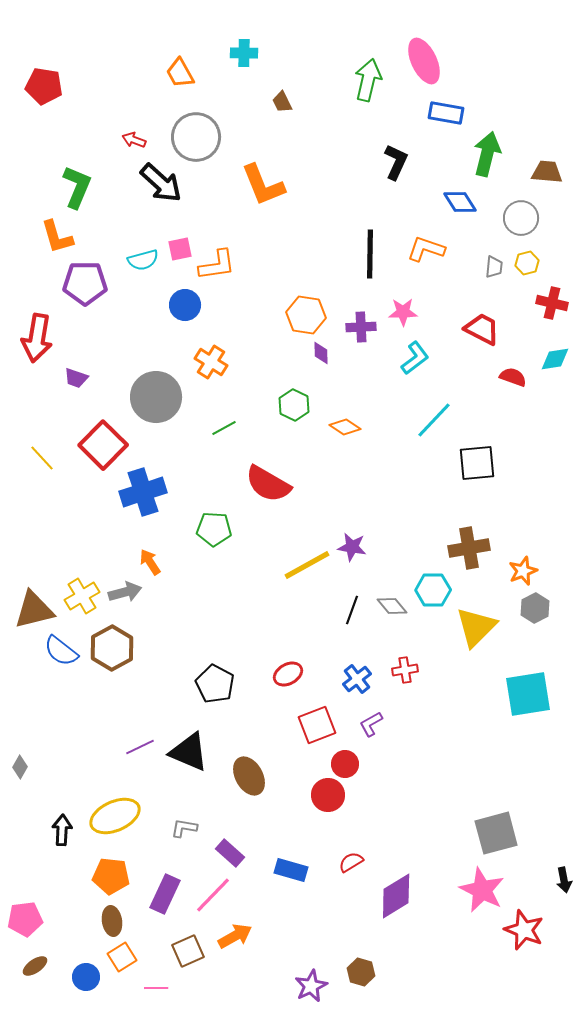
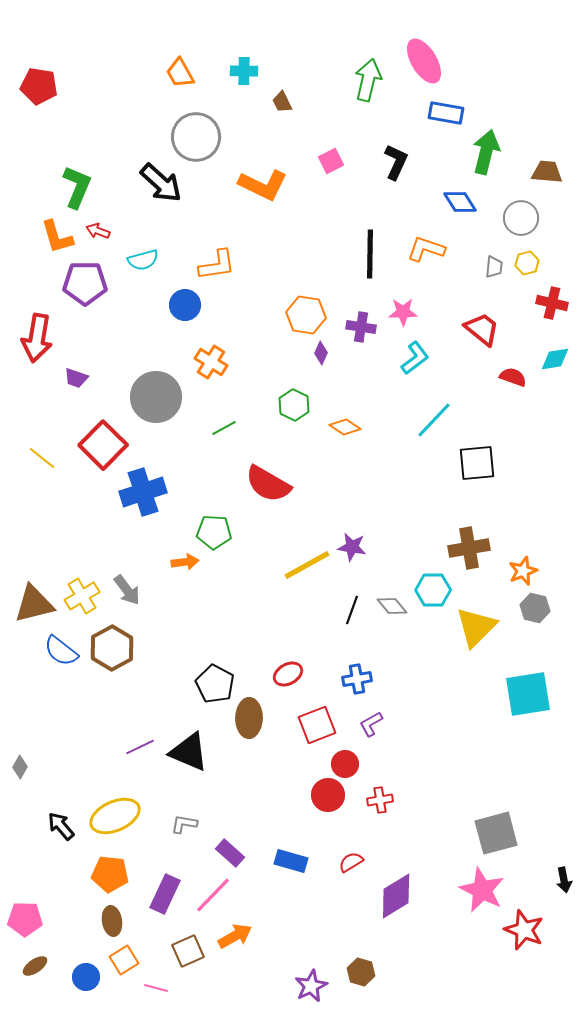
cyan cross at (244, 53): moved 18 px down
pink ellipse at (424, 61): rotated 6 degrees counterclockwise
red pentagon at (44, 86): moved 5 px left
red arrow at (134, 140): moved 36 px left, 91 px down
green arrow at (487, 154): moved 1 px left, 2 px up
orange L-shape at (263, 185): rotated 42 degrees counterclockwise
pink square at (180, 249): moved 151 px right, 88 px up; rotated 15 degrees counterclockwise
purple cross at (361, 327): rotated 12 degrees clockwise
red trapezoid at (482, 329): rotated 12 degrees clockwise
purple diamond at (321, 353): rotated 25 degrees clockwise
yellow line at (42, 458): rotated 8 degrees counterclockwise
green pentagon at (214, 529): moved 3 px down
orange arrow at (150, 562): moved 35 px right; rotated 116 degrees clockwise
gray arrow at (125, 592): moved 2 px right, 2 px up; rotated 68 degrees clockwise
gray hexagon at (535, 608): rotated 20 degrees counterclockwise
brown triangle at (34, 610): moved 6 px up
red cross at (405, 670): moved 25 px left, 130 px down
blue cross at (357, 679): rotated 28 degrees clockwise
brown ellipse at (249, 776): moved 58 px up; rotated 30 degrees clockwise
gray L-shape at (184, 828): moved 4 px up
black arrow at (62, 830): moved 1 px left, 4 px up; rotated 44 degrees counterclockwise
blue rectangle at (291, 870): moved 9 px up
orange pentagon at (111, 876): moved 1 px left, 2 px up
pink pentagon at (25, 919): rotated 8 degrees clockwise
orange square at (122, 957): moved 2 px right, 3 px down
pink line at (156, 988): rotated 15 degrees clockwise
